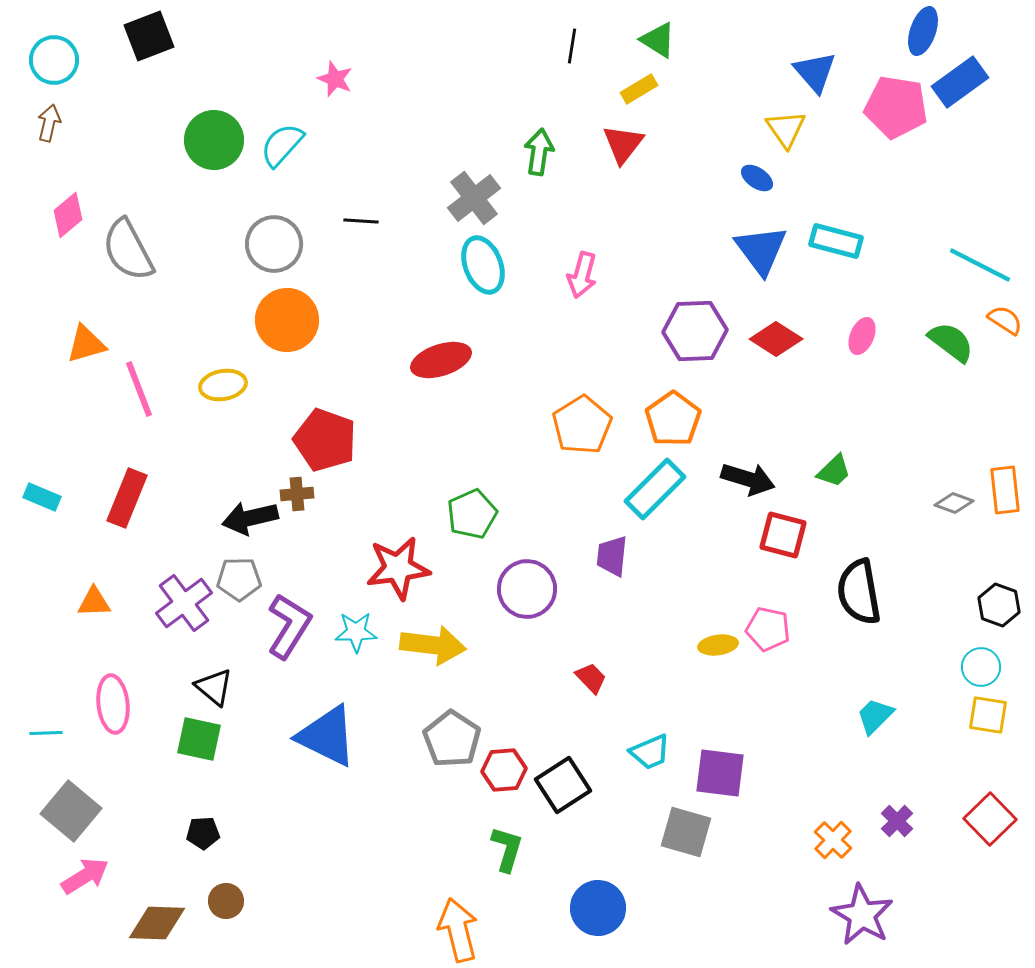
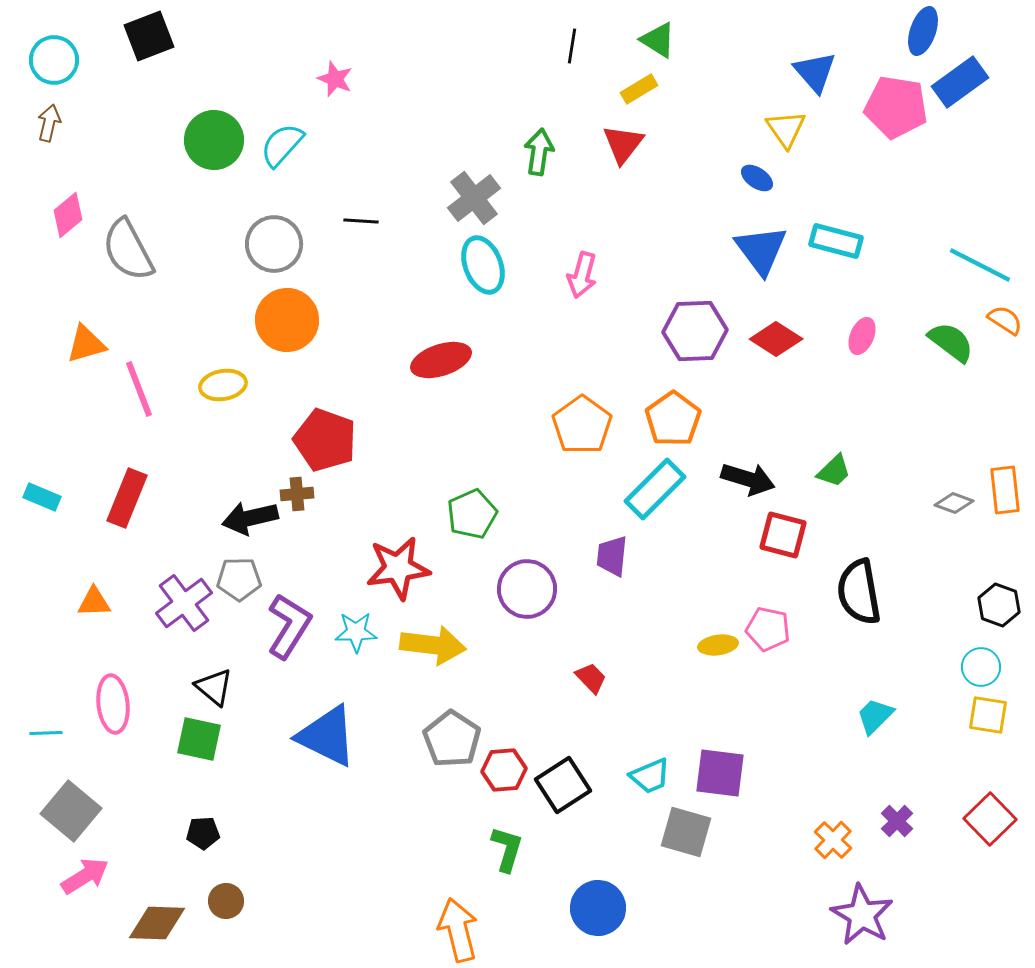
orange pentagon at (582, 425): rotated 4 degrees counterclockwise
cyan trapezoid at (650, 752): moved 24 px down
